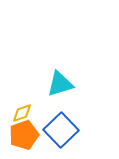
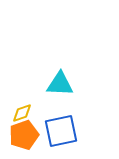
cyan triangle: rotated 20 degrees clockwise
blue square: moved 1 px down; rotated 32 degrees clockwise
